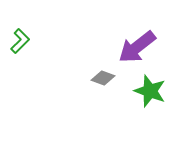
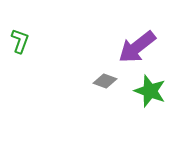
green L-shape: rotated 25 degrees counterclockwise
gray diamond: moved 2 px right, 3 px down
